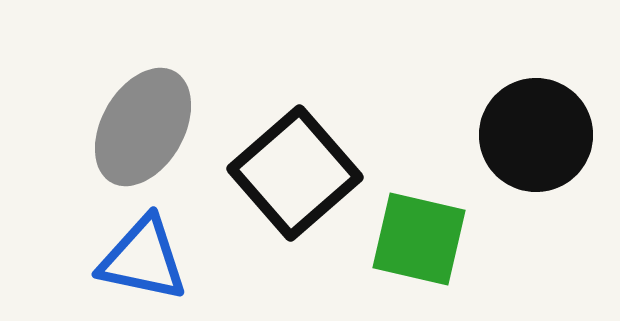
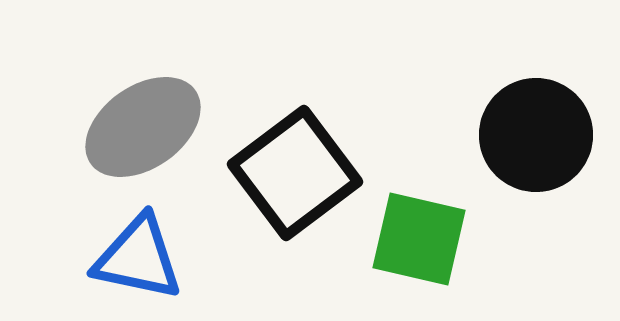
gray ellipse: rotated 25 degrees clockwise
black square: rotated 4 degrees clockwise
blue triangle: moved 5 px left, 1 px up
